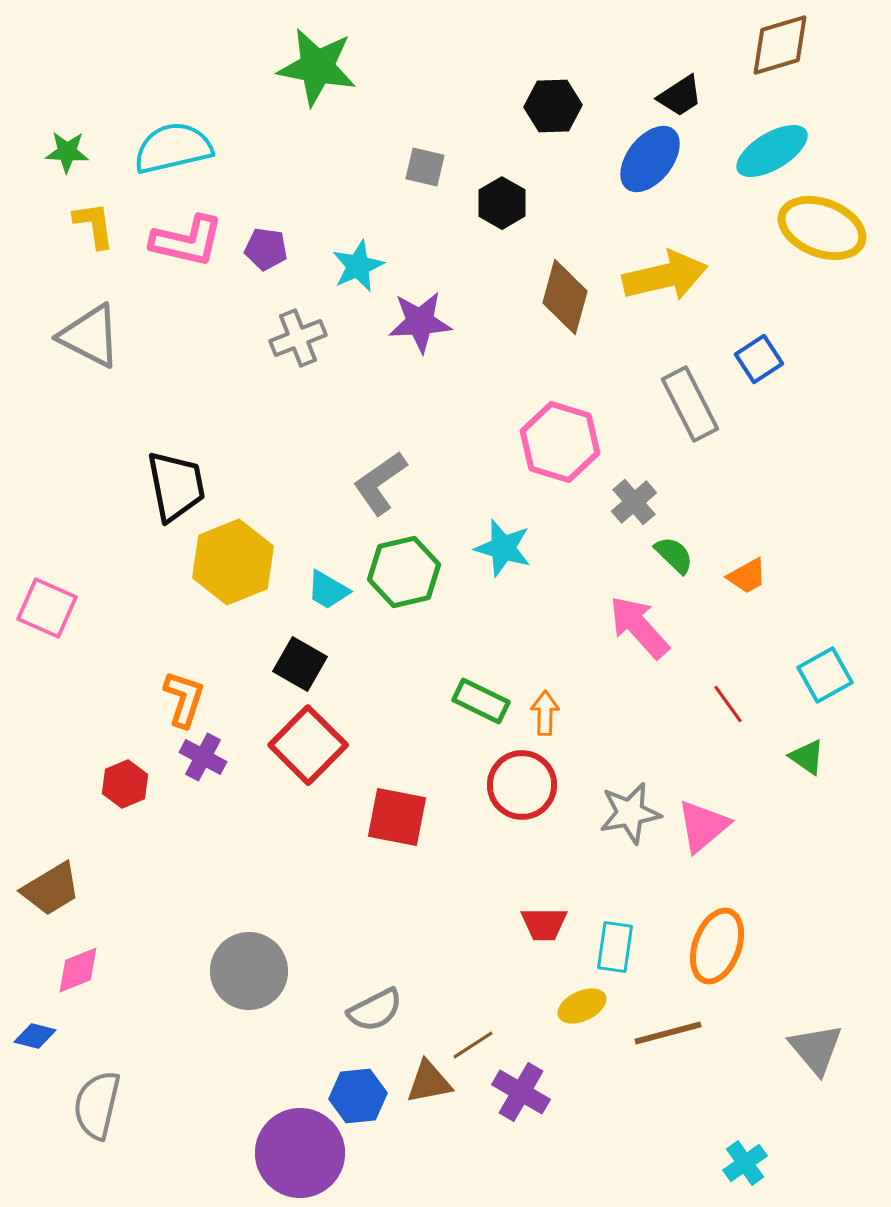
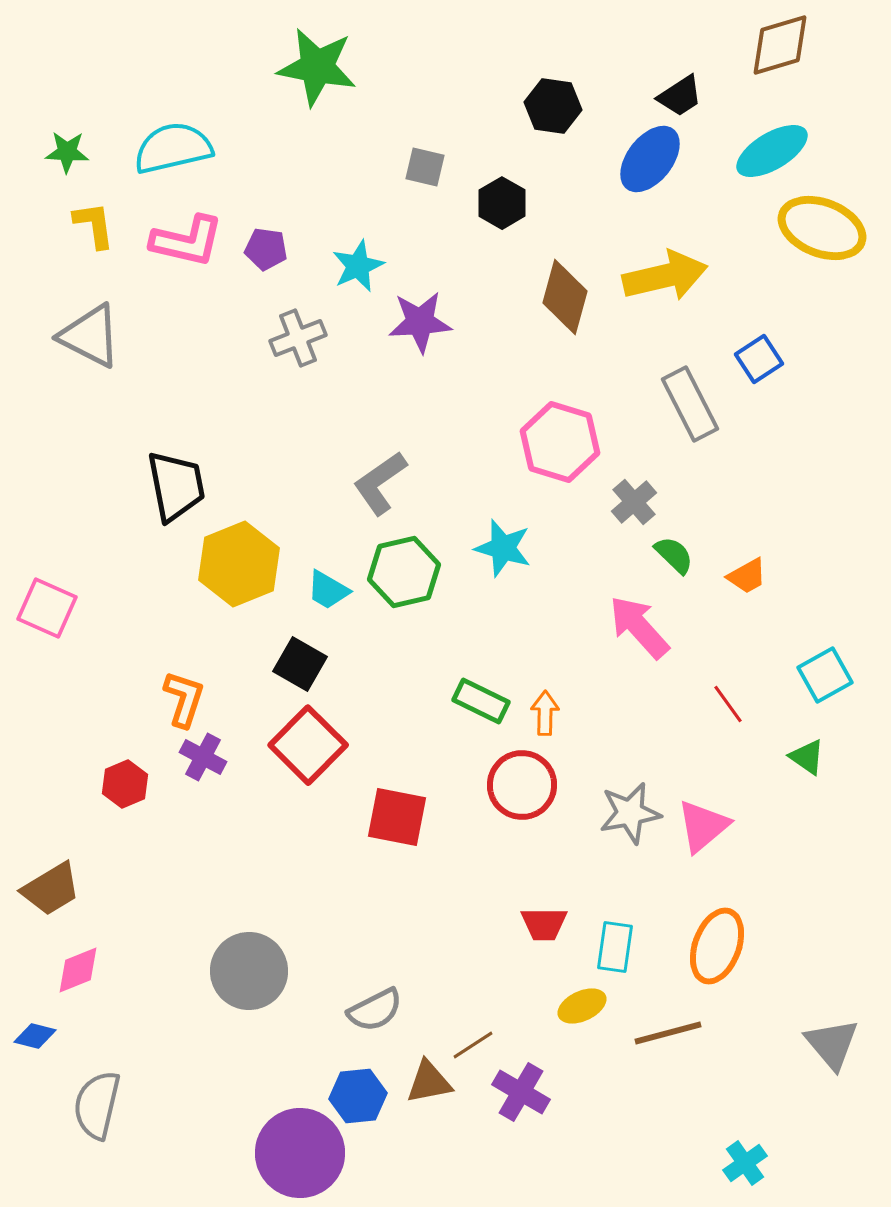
black hexagon at (553, 106): rotated 10 degrees clockwise
yellow hexagon at (233, 562): moved 6 px right, 2 px down
gray triangle at (816, 1049): moved 16 px right, 5 px up
